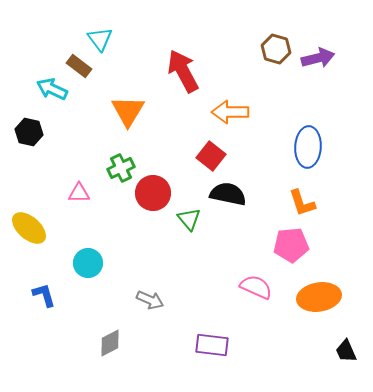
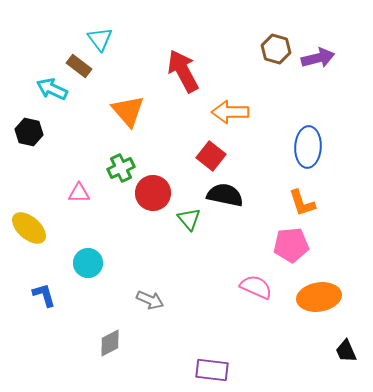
orange triangle: rotated 12 degrees counterclockwise
black semicircle: moved 3 px left, 1 px down
purple rectangle: moved 25 px down
